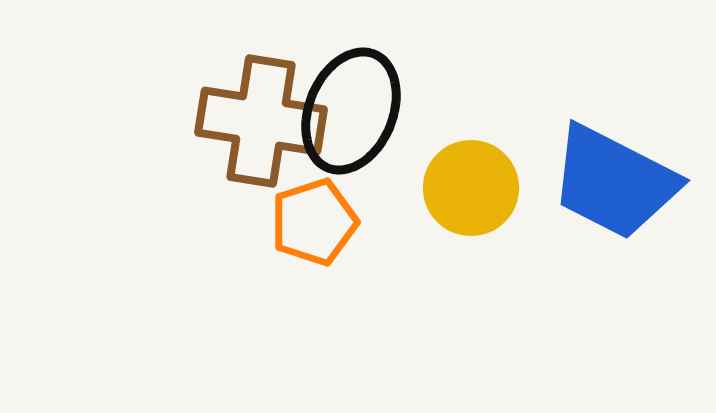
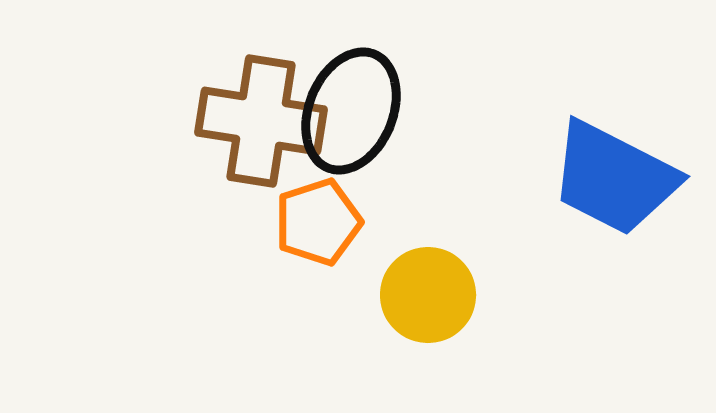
blue trapezoid: moved 4 px up
yellow circle: moved 43 px left, 107 px down
orange pentagon: moved 4 px right
